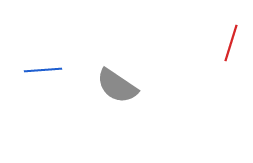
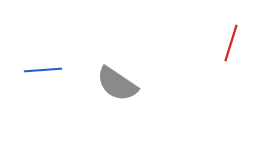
gray semicircle: moved 2 px up
